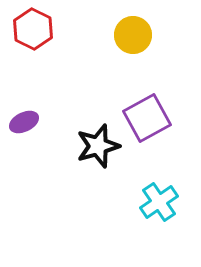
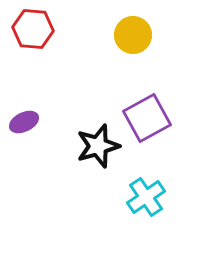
red hexagon: rotated 21 degrees counterclockwise
cyan cross: moved 13 px left, 5 px up
